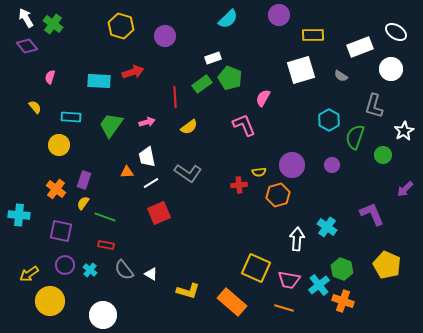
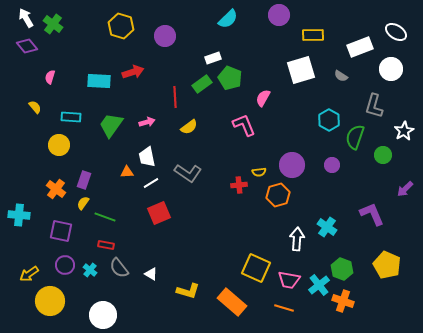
gray semicircle at (124, 270): moved 5 px left, 2 px up
